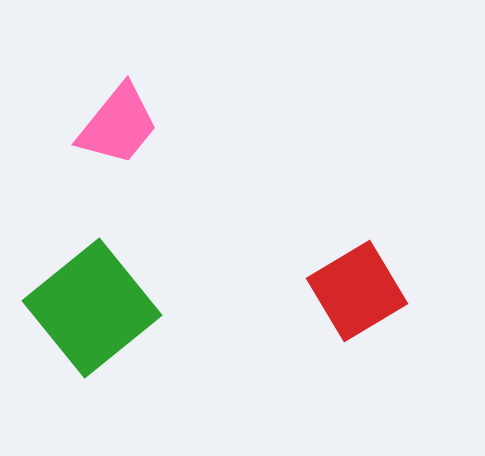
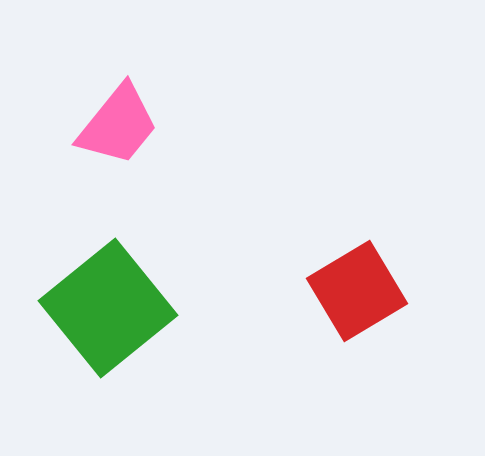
green square: moved 16 px right
